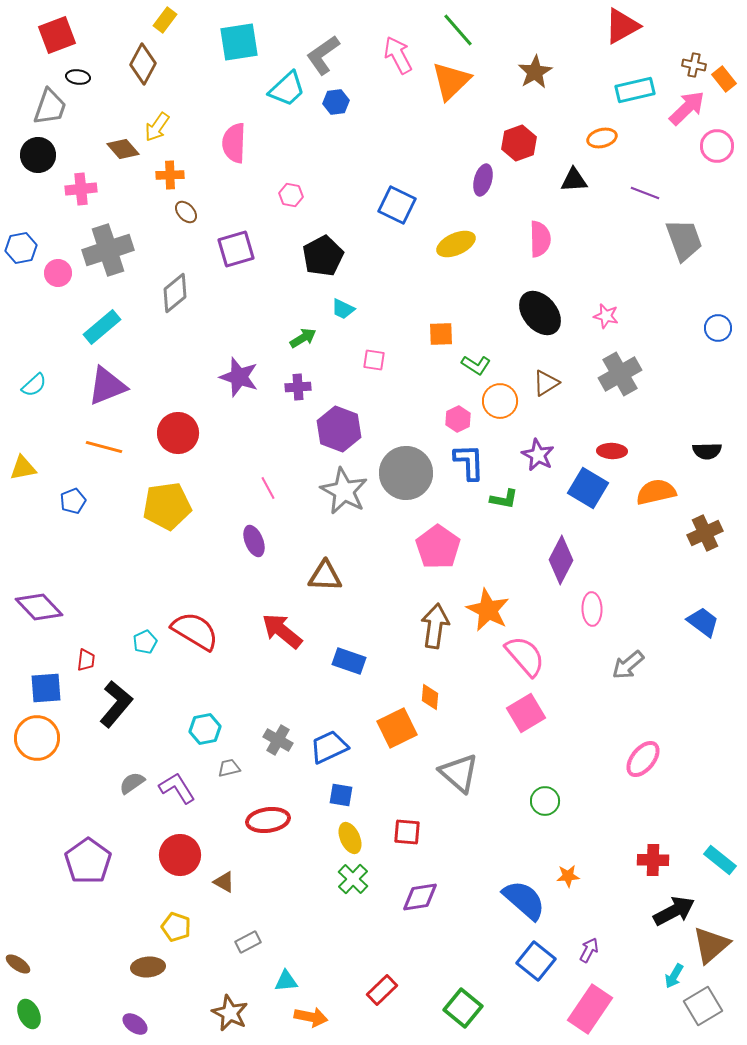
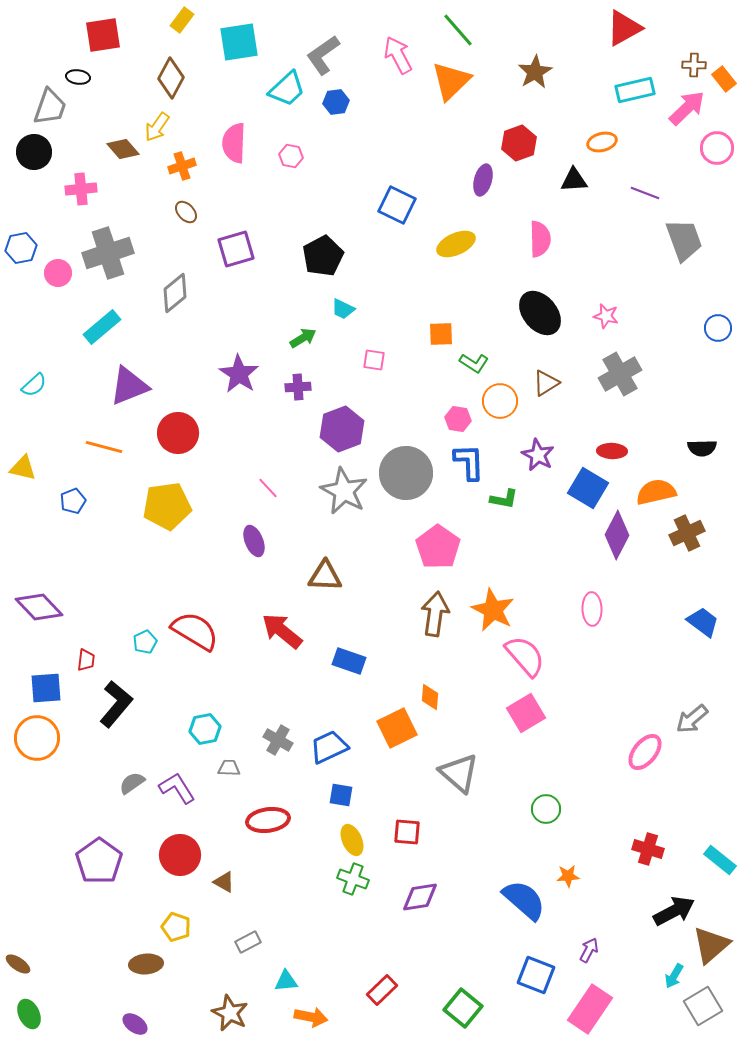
yellow rectangle at (165, 20): moved 17 px right
red triangle at (622, 26): moved 2 px right, 2 px down
red square at (57, 35): moved 46 px right; rotated 12 degrees clockwise
brown diamond at (143, 64): moved 28 px right, 14 px down
brown cross at (694, 65): rotated 10 degrees counterclockwise
orange ellipse at (602, 138): moved 4 px down
pink circle at (717, 146): moved 2 px down
black circle at (38, 155): moved 4 px left, 3 px up
orange cross at (170, 175): moved 12 px right, 9 px up; rotated 16 degrees counterclockwise
pink hexagon at (291, 195): moved 39 px up
gray cross at (108, 250): moved 3 px down
green L-shape at (476, 365): moved 2 px left, 2 px up
purple star at (239, 377): moved 3 px up; rotated 15 degrees clockwise
purple triangle at (107, 386): moved 22 px right
pink hexagon at (458, 419): rotated 25 degrees counterclockwise
purple hexagon at (339, 429): moved 3 px right; rotated 18 degrees clockwise
black semicircle at (707, 451): moved 5 px left, 3 px up
yellow triangle at (23, 468): rotated 24 degrees clockwise
pink line at (268, 488): rotated 15 degrees counterclockwise
brown cross at (705, 533): moved 18 px left
purple diamond at (561, 560): moved 56 px right, 25 px up
orange star at (488, 610): moved 5 px right
brown arrow at (435, 626): moved 12 px up
gray arrow at (628, 665): moved 64 px right, 54 px down
pink ellipse at (643, 759): moved 2 px right, 7 px up
gray trapezoid at (229, 768): rotated 15 degrees clockwise
green circle at (545, 801): moved 1 px right, 8 px down
yellow ellipse at (350, 838): moved 2 px right, 2 px down
red cross at (653, 860): moved 5 px left, 11 px up; rotated 16 degrees clockwise
purple pentagon at (88, 861): moved 11 px right
green cross at (353, 879): rotated 24 degrees counterclockwise
blue square at (536, 961): moved 14 px down; rotated 18 degrees counterclockwise
brown ellipse at (148, 967): moved 2 px left, 3 px up
